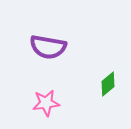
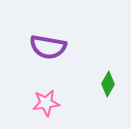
green diamond: rotated 20 degrees counterclockwise
